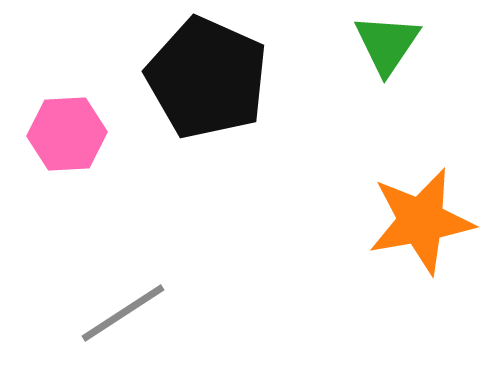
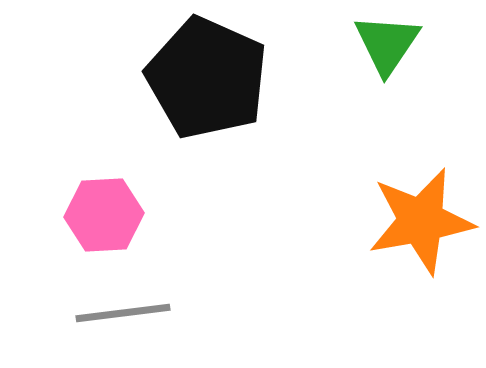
pink hexagon: moved 37 px right, 81 px down
gray line: rotated 26 degrees clockwise
